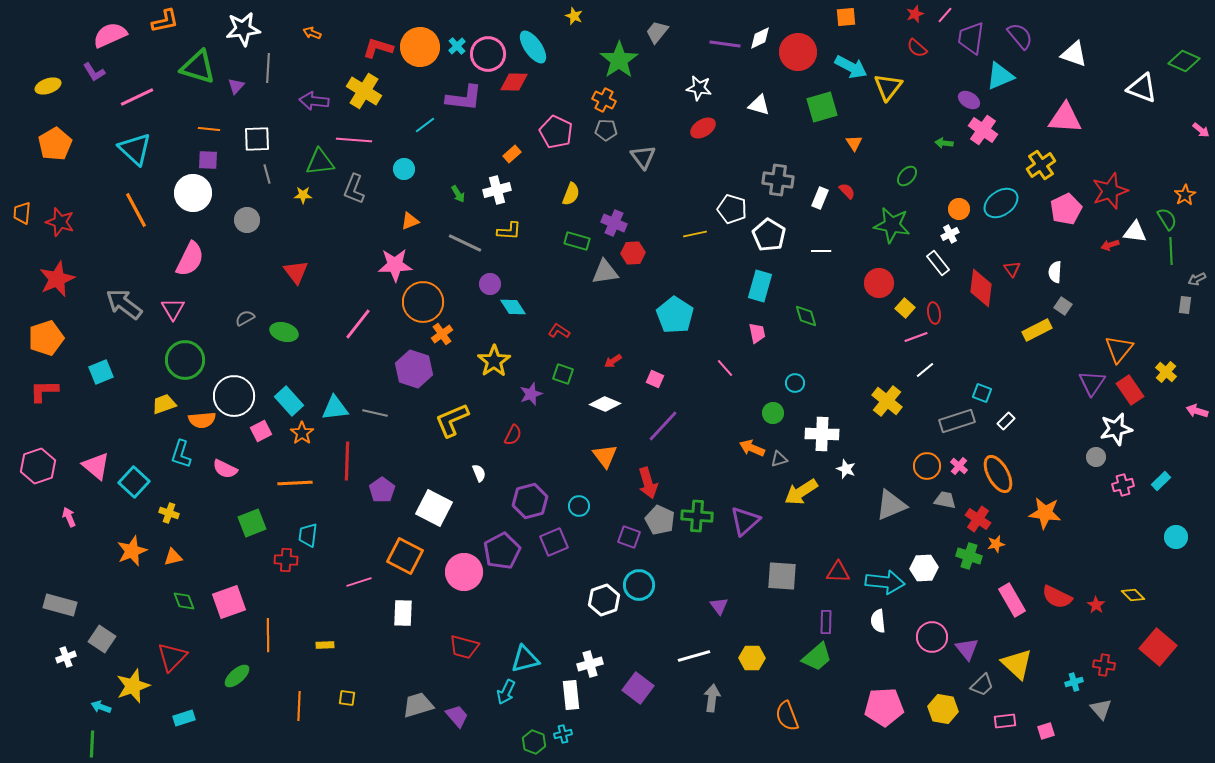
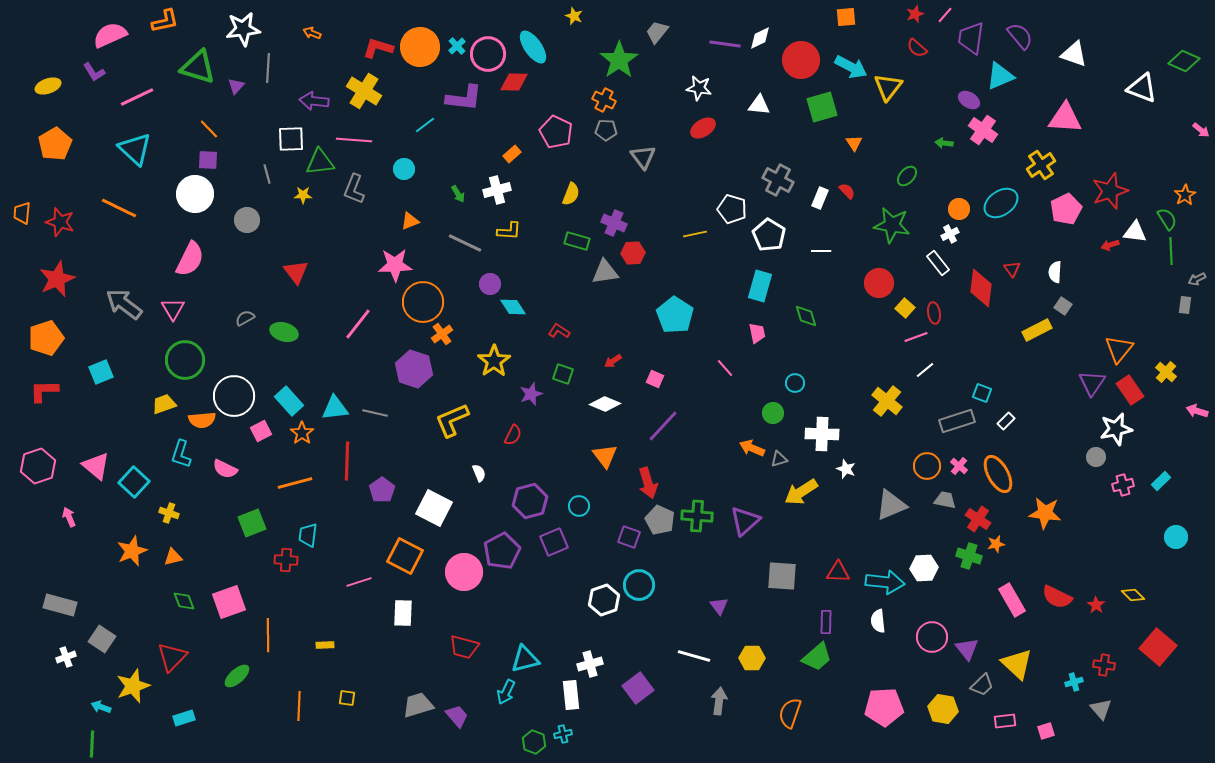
red circle at (798, 52): moved 3 px right, 8 px down
white triangle at (759, 105): rotated 10 degrees counterclockwise
orange line at (209, 129): rotated 40 degrees clockwise
white square at (257, 139): moved 34 px right
gray cross at (778, 180): rotated 20 degrees clockwise
white circle at (193, 193): moved 2 px right, 1 px down
orange line at (136, 210): moved 17 px left, 2 px up; rotated 36 degrees counterclockwise
orange line at (295, 483): rotated 12 degrees counterclockwise
white line at (694, 656): rotated 32 degrees clockwise
purple square at (638, 688): rotated 16 degrees clockwise
gray arrow at (712, 698): moved 7 px right, 3 px down
orange semicircle at (787, 716): moved 3 px right, 3 px up; rotated 40 degrees clockwise
